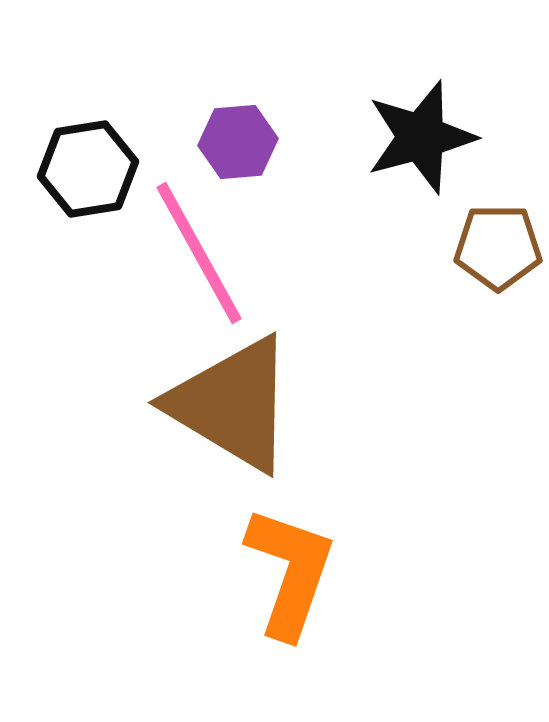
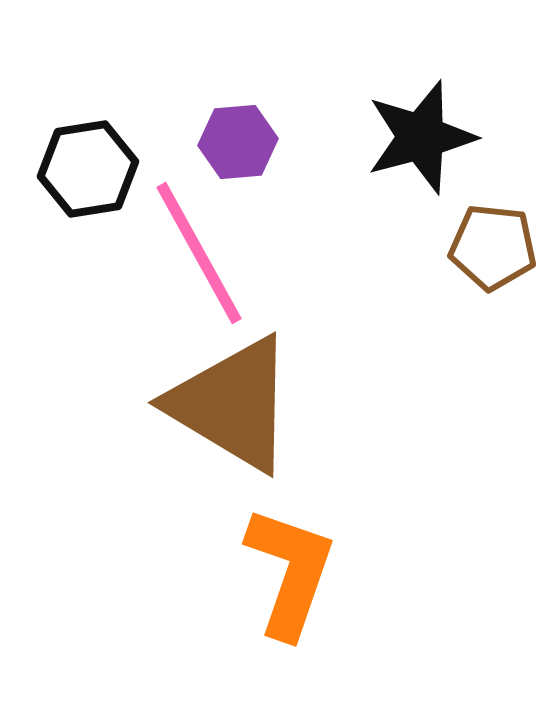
brown pentagon: moved 5 px left; rotated 6 degrees clockwise
